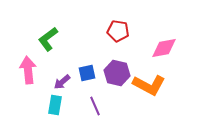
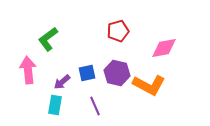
red pentagon: rotated 25 degrees counterclockwise
